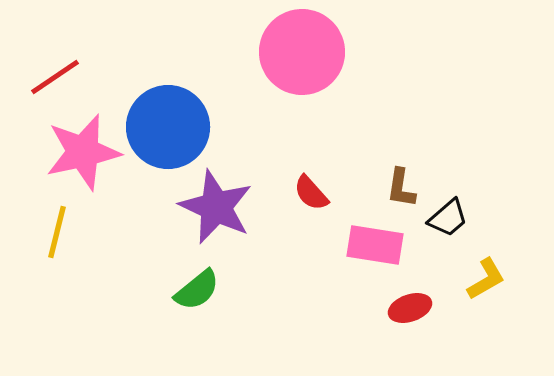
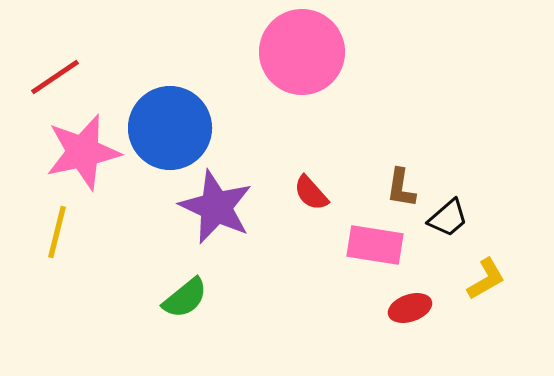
blue circle: moved 2 px right, 1 px down
green semicircle: moved 12 px left, 8 px down
